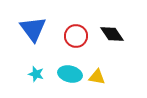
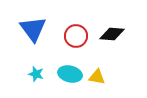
black diamond: rotated 50 degrees counterclockwise
